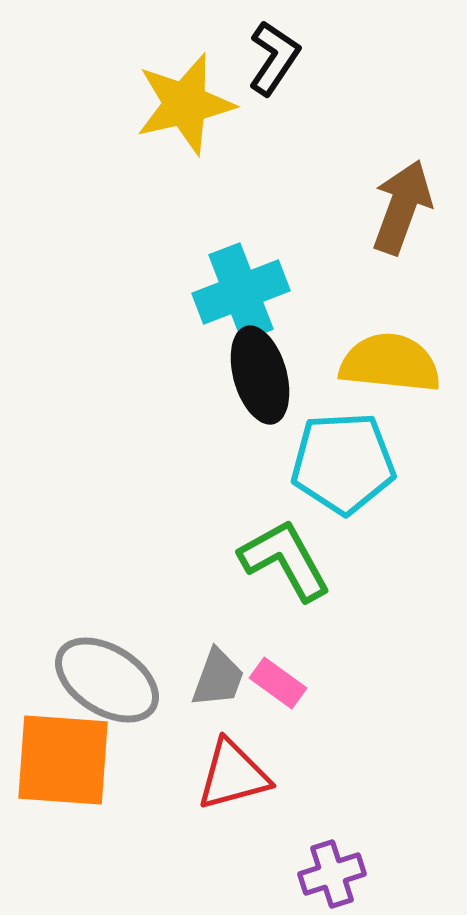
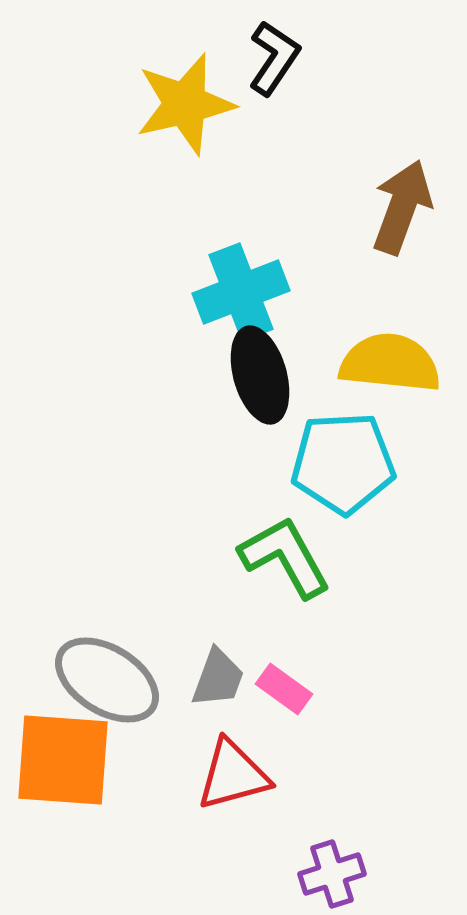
green L-shape: moved 3 px up
pink rectangle: moved 6 px right, 6 px down
